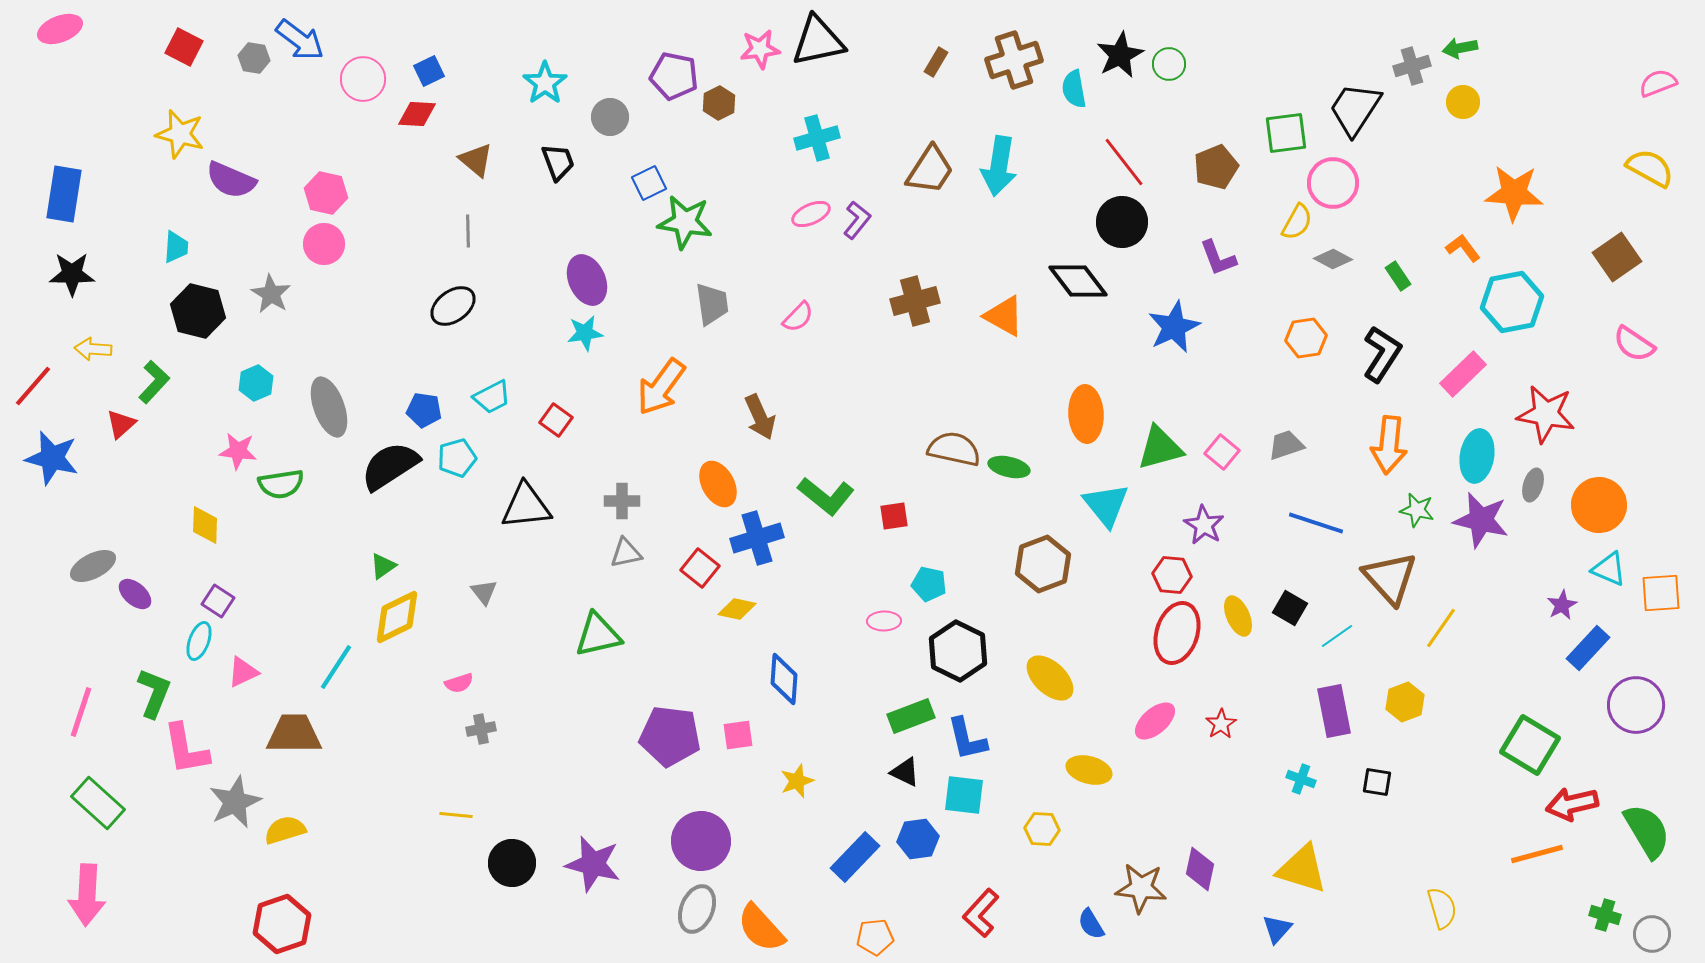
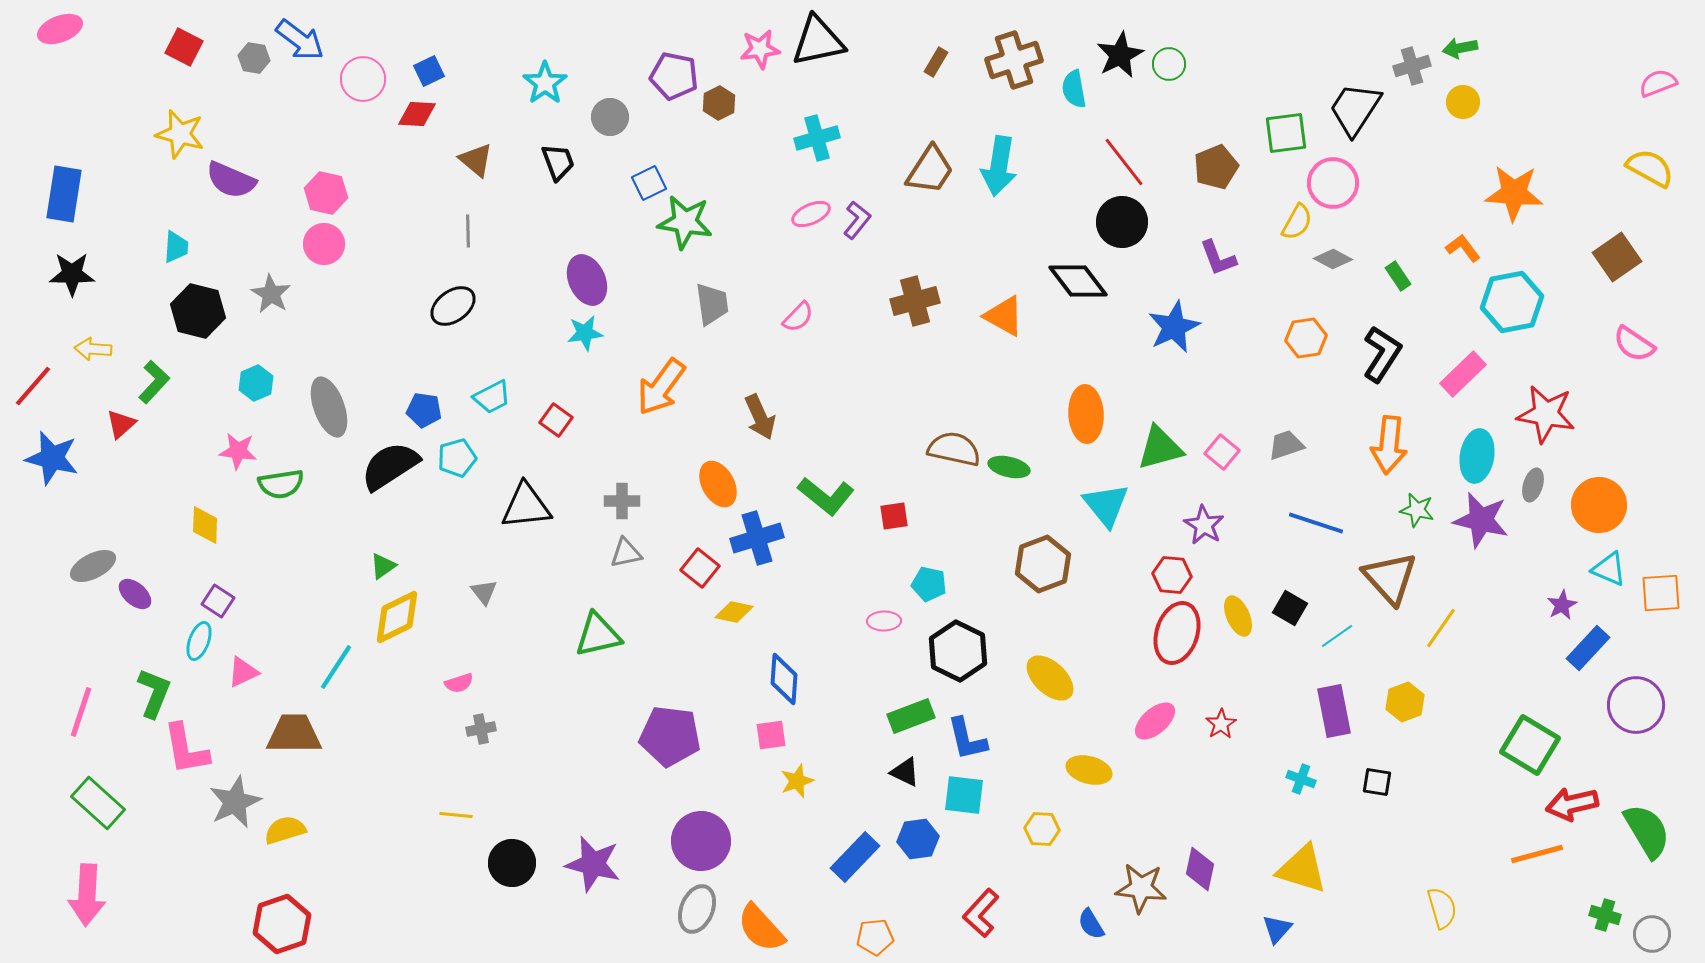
yellow diamond at (737, 609): moved 3 px left, 3 px down
pink square at (738, 735): moved 33 px right
